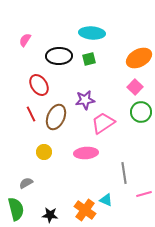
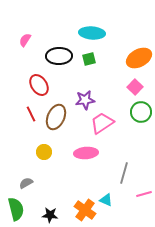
pink trapezoid: moved 1 px left
gray line: rotated 25 degrees clockwise
